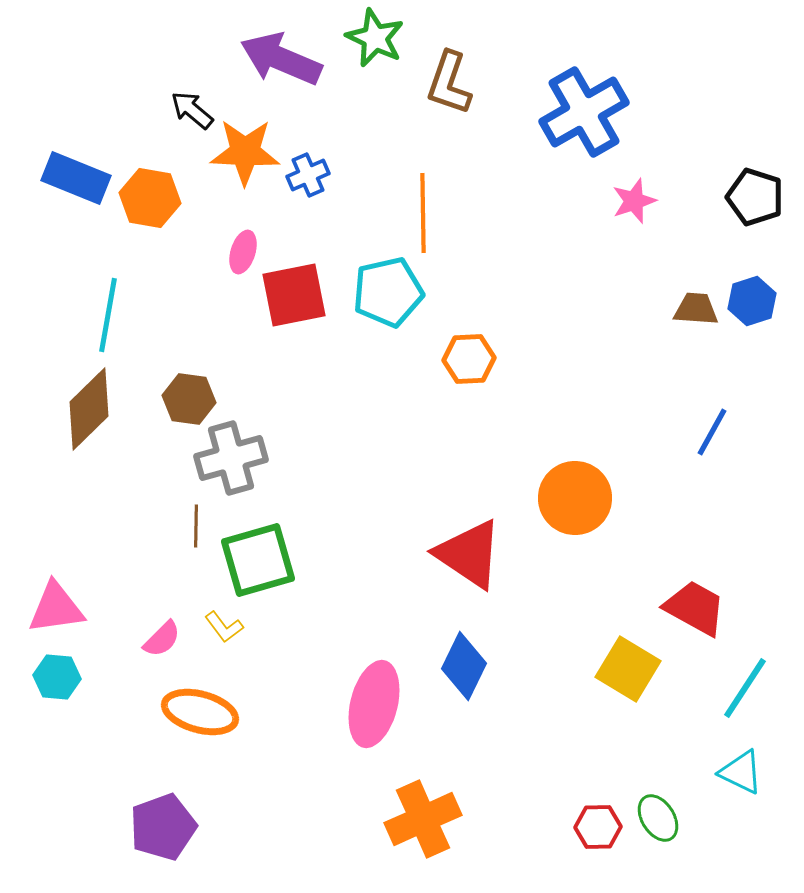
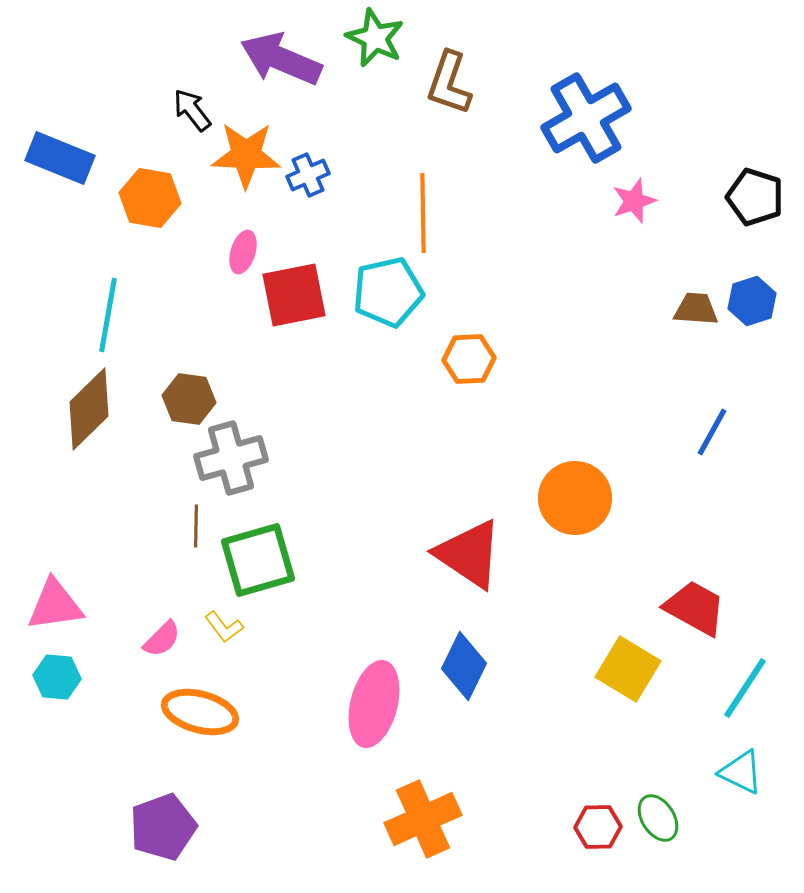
black arrow at (192, 110): rotated 12 degrees clockwise
blue cross at (584, 112): moved 2 px right, 6 px down
orange star at (245, 152): moved 1 px right, 3 px down
blue rectangle at (76, 178): moved 16 px left, 20 px up
pink triangle at (56, 608): moved 1 px left, 3 px up
